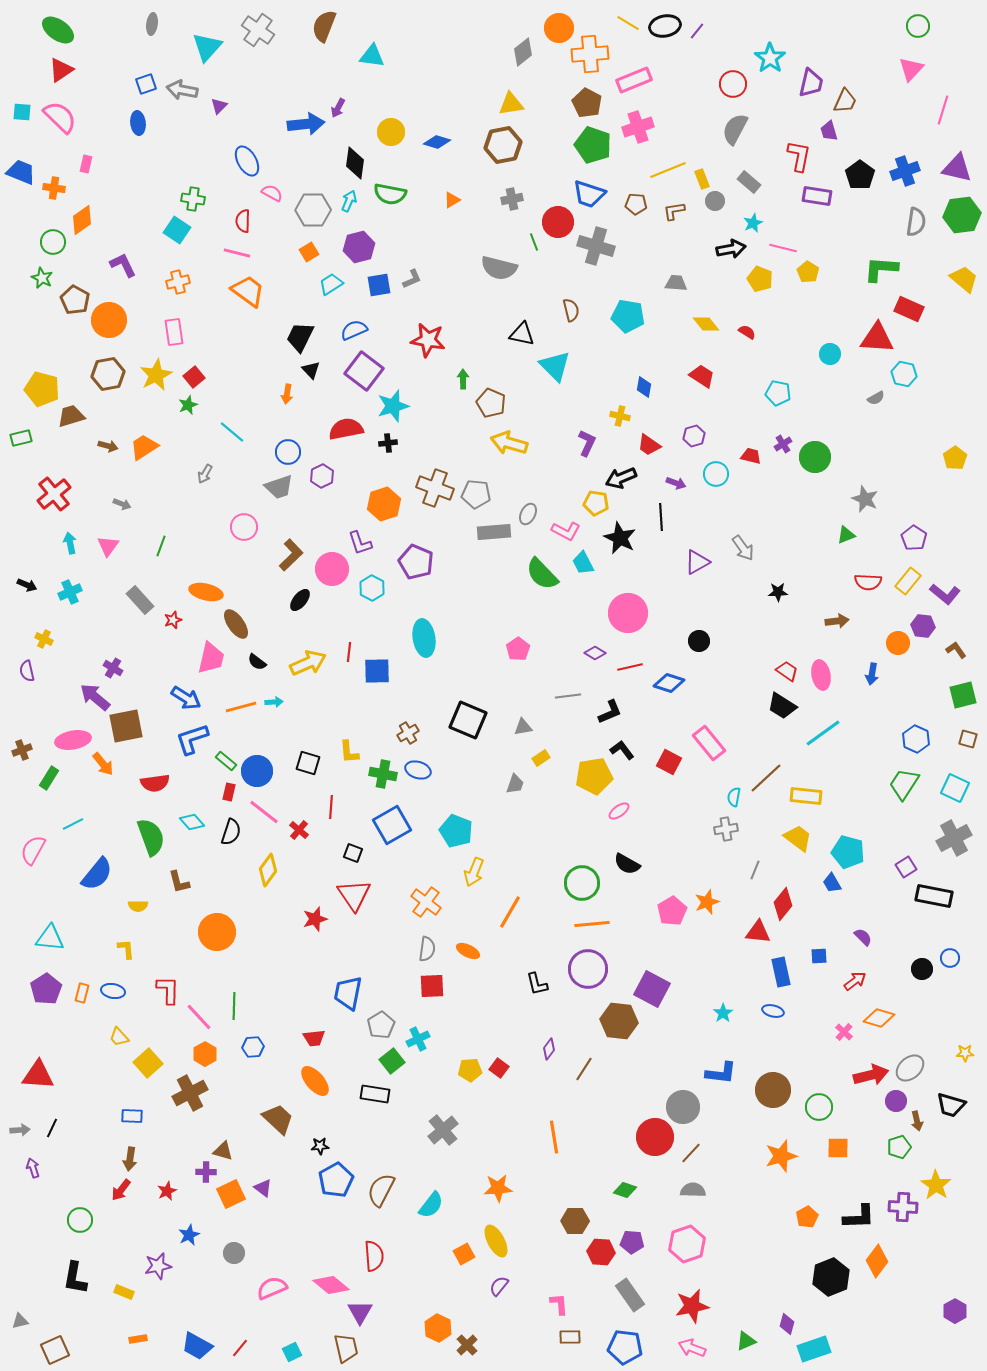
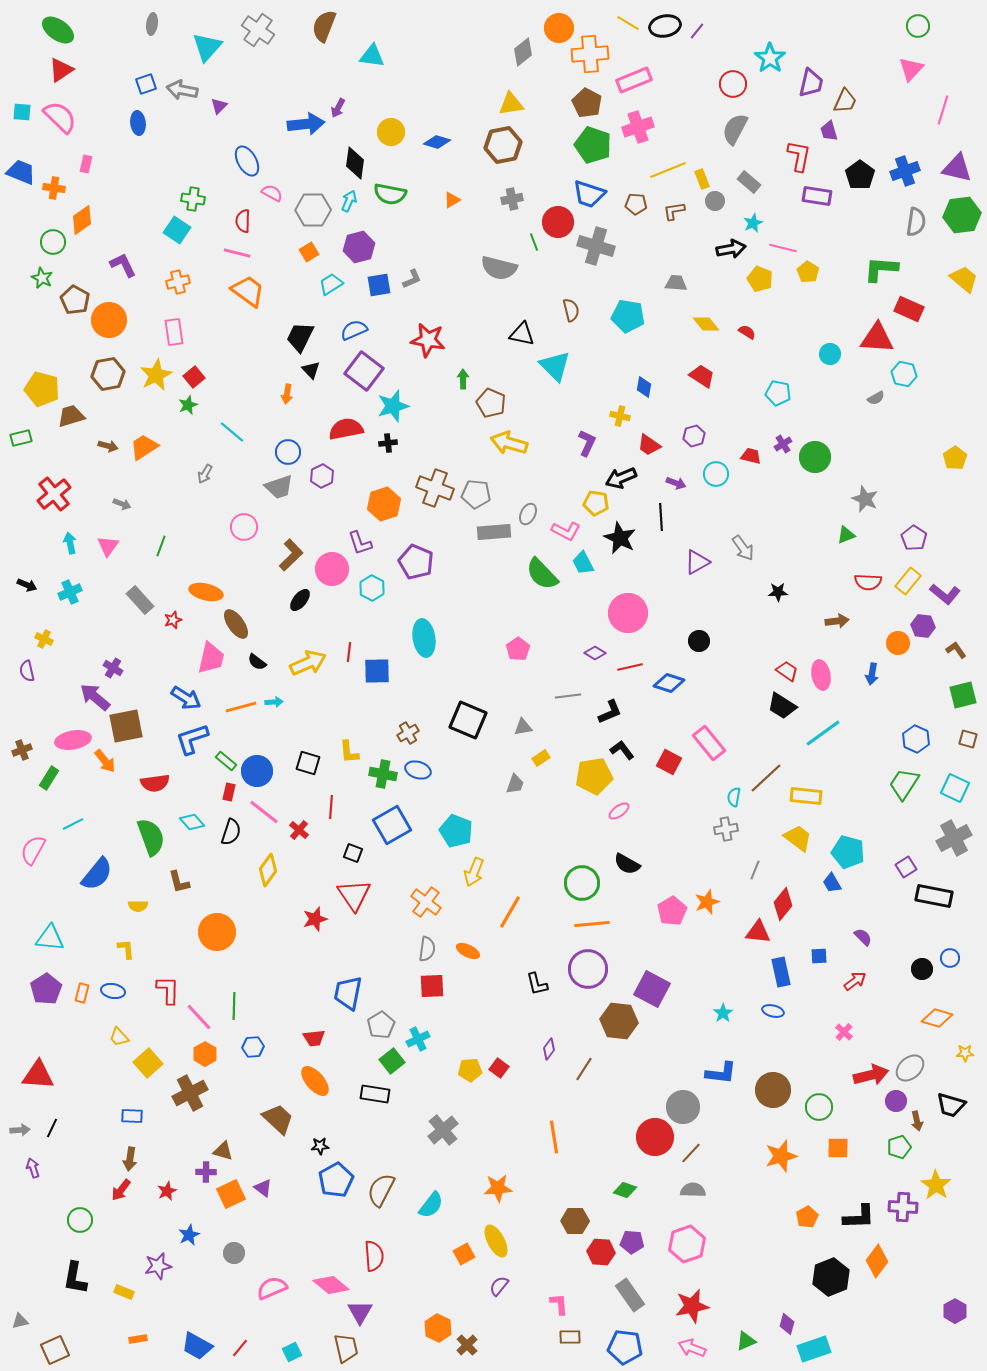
orange arrow at (103, 764): moved 2 px right, 3 px up
orange diamond at (879, 1018): moved 58 px right
